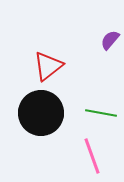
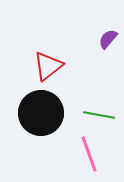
purple semicircle: moved 2 px left, 1 px up
green line: moved 2 px left, 2 px down
pink line: moved 3 px left, 2 px up
